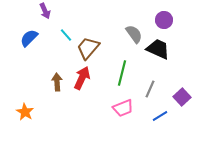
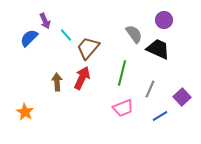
purple arrow: moved 10 px down
